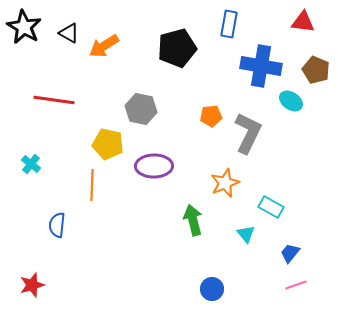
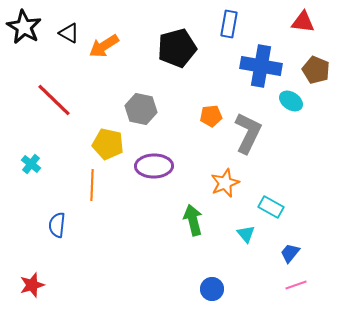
red line: rotated 36 degrees clockwise
